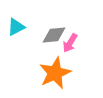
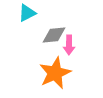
cyan triangle: moved 11 px right, 14 px up
pink arrow: moved 1 px left, 2 px down; rotated 30 degrees counterclockwise
